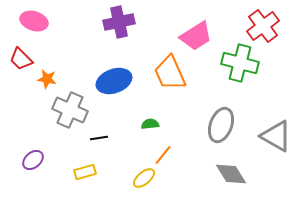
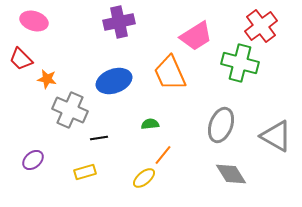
red cross: moved 2 px left
